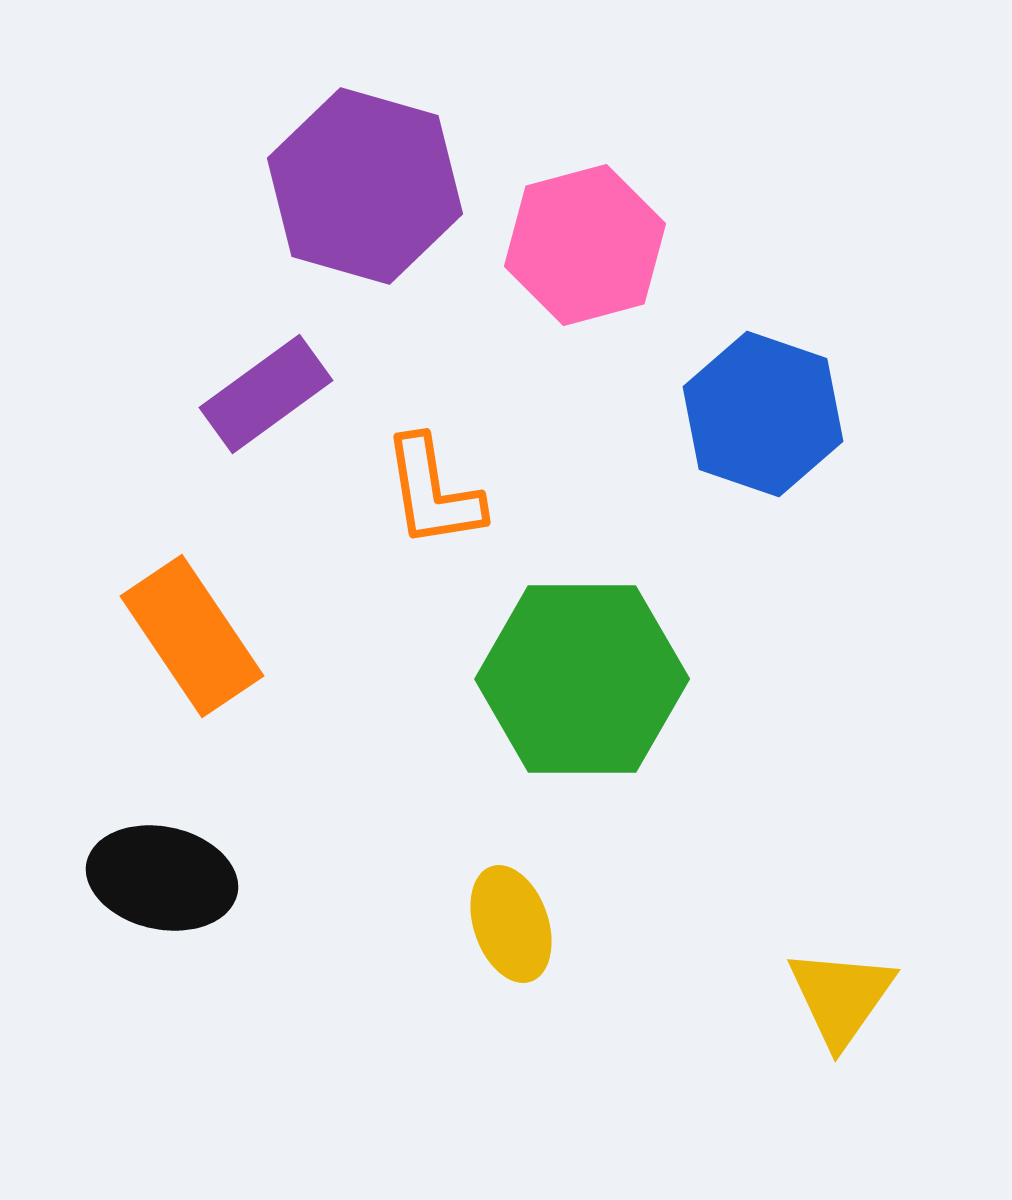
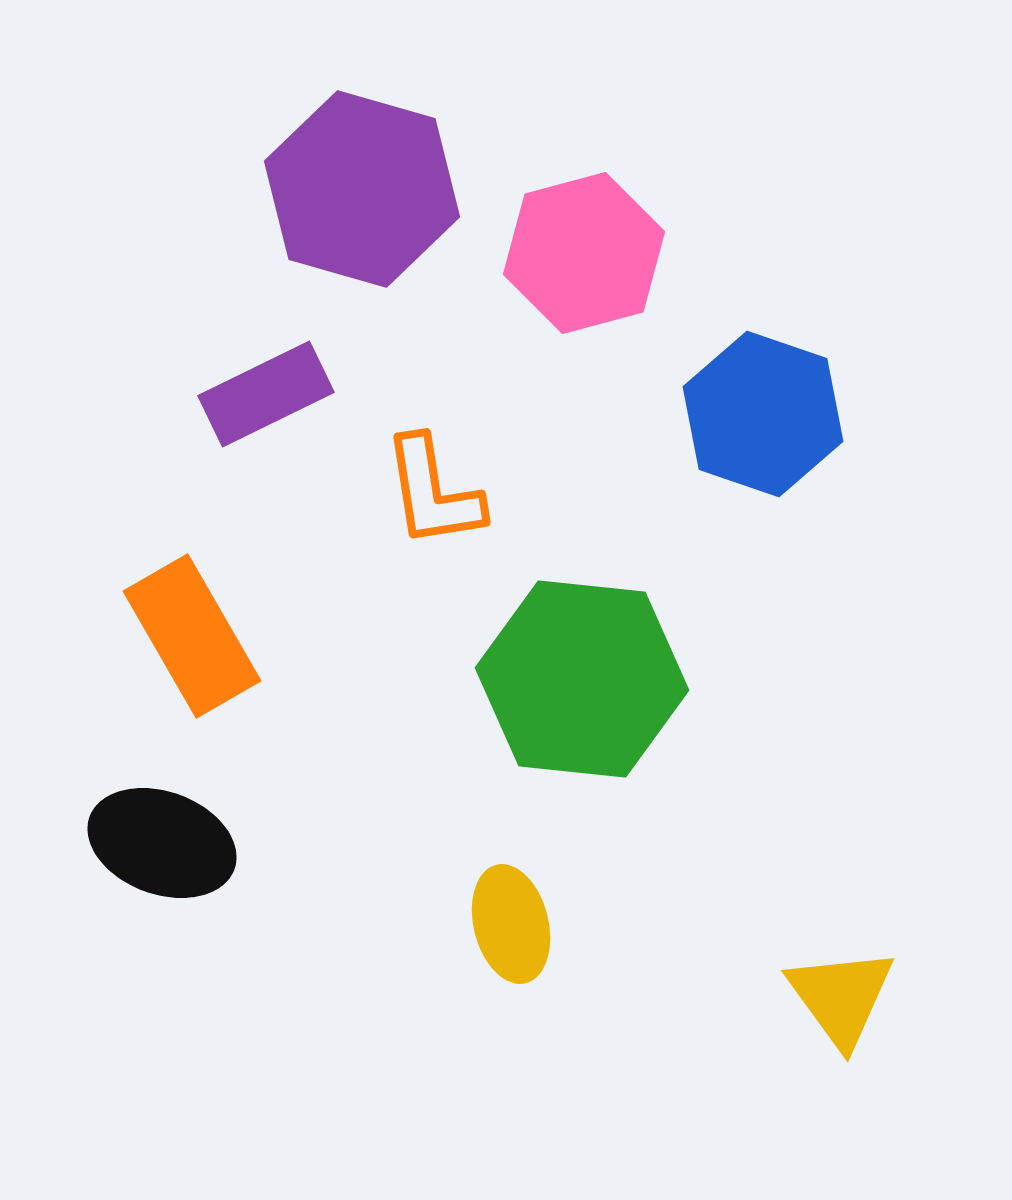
purple hexagon: moved 3 px left, 3 px down
pink hexagon: moved 1 px left, 8 px down
purple rectangle: rotated 10 degrees clockwise
orange rectangle: rotated 4 degrees clockwise
green hexagon: rotated 6 degrees clockwise
black ellipse: moved 35 px up; rotated 8 degrees clockwise
yellow ellipse: rotated 5 degrees clockwise
yellow triangle: rotated 11 degrees counterclockwise
